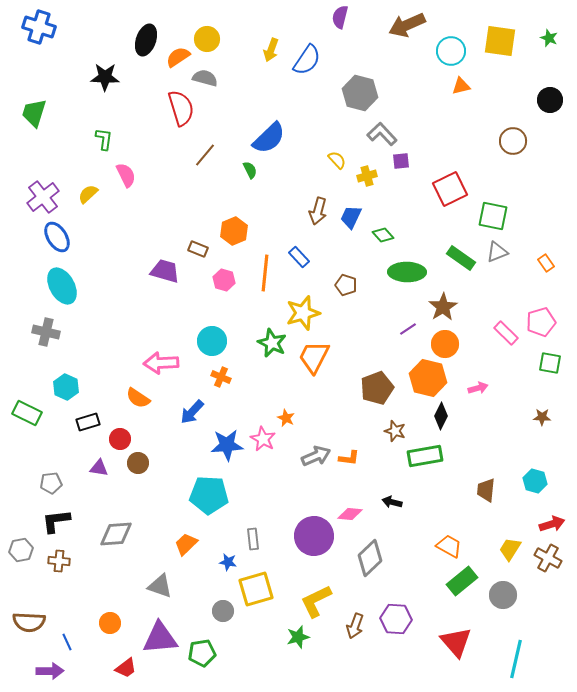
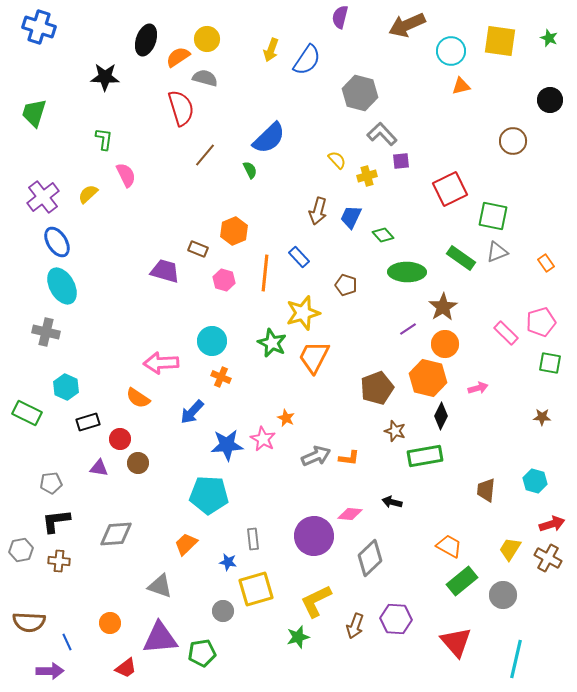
blue ellipse at (57, 237): moved 5 px down
